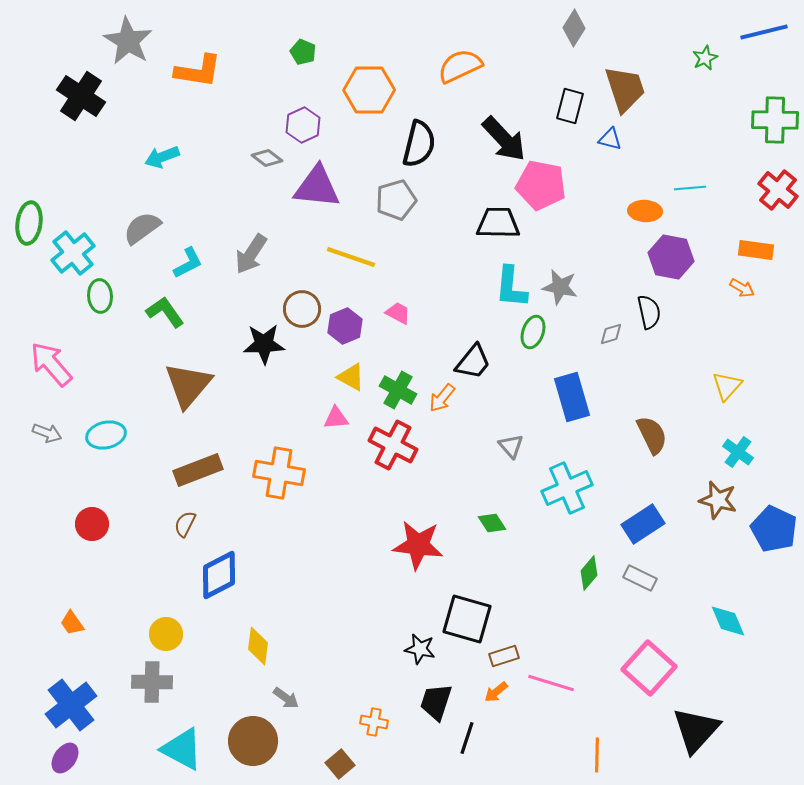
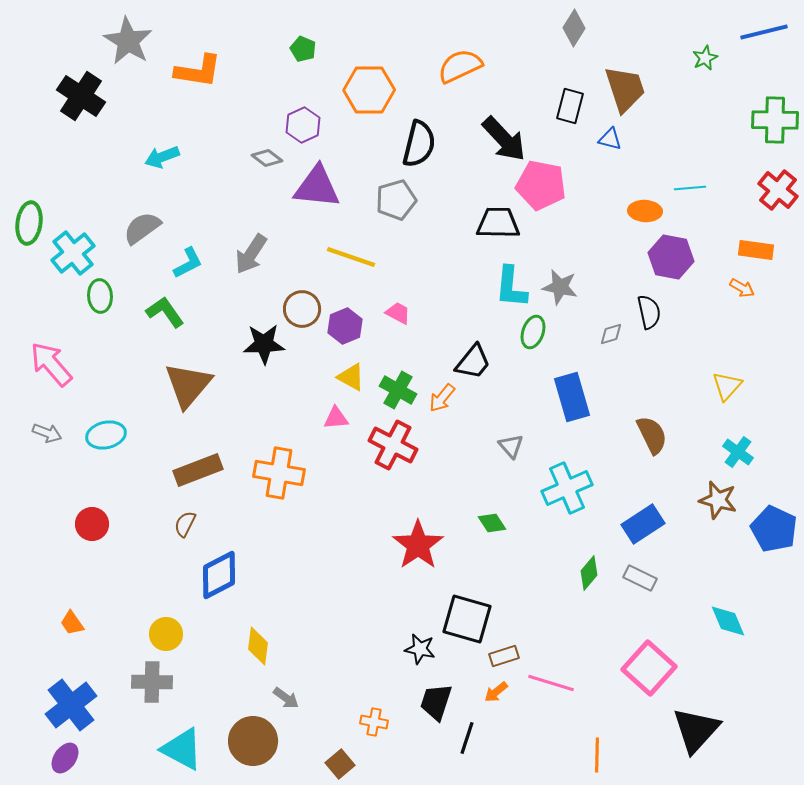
green pentagon at (303, 52): moved 3 px up
red star at (418, 545): rotated 30 degrees clockwise
